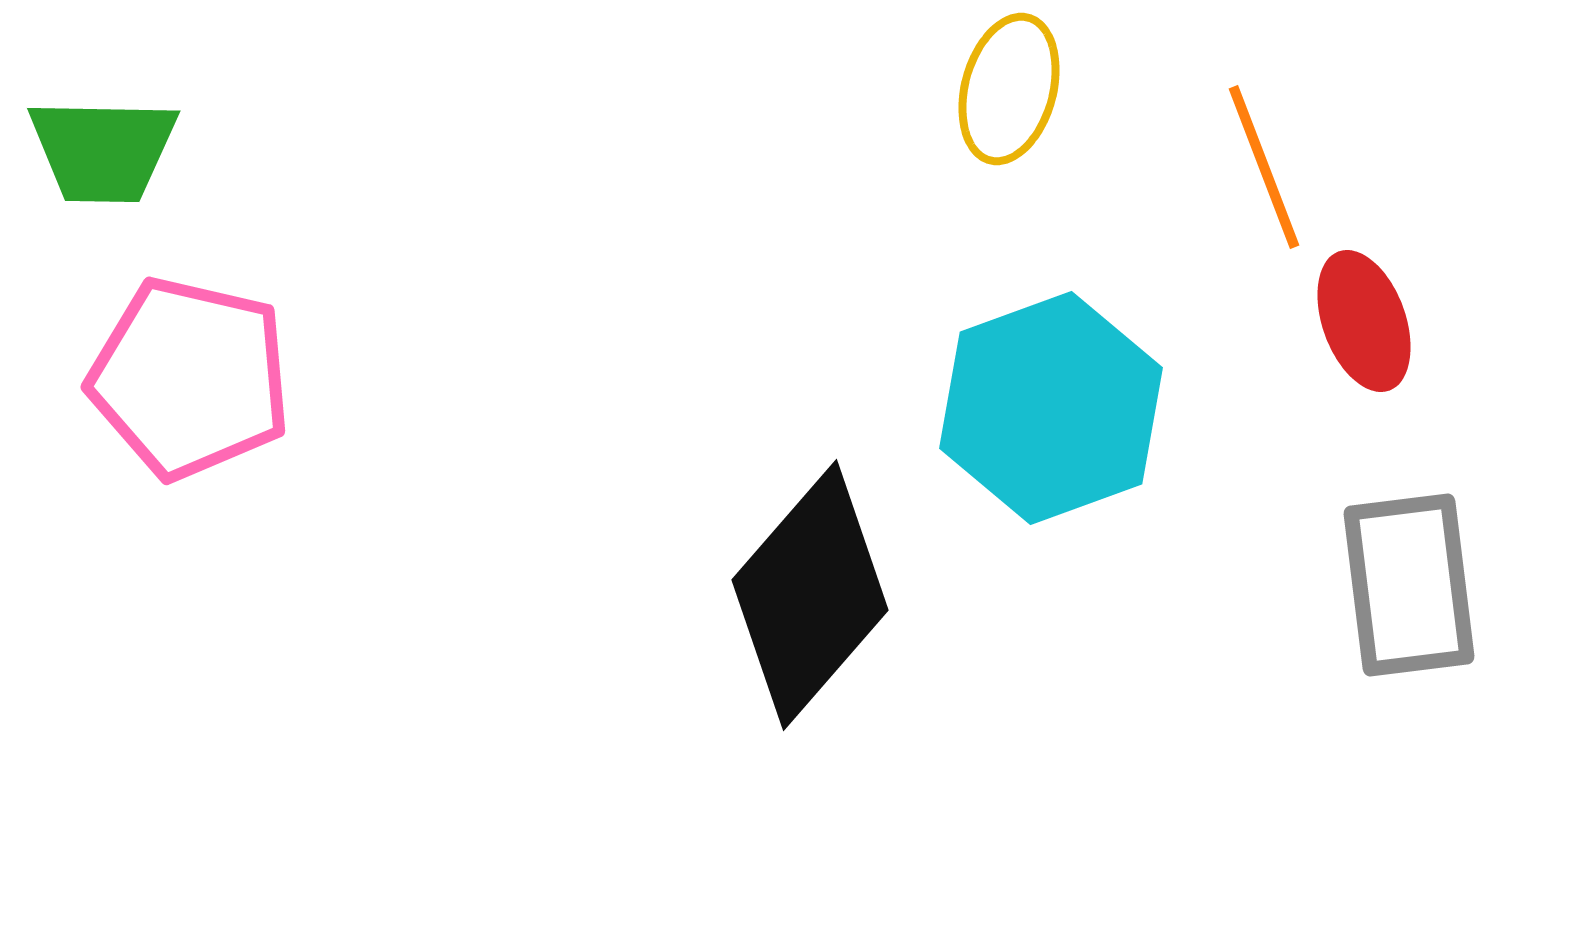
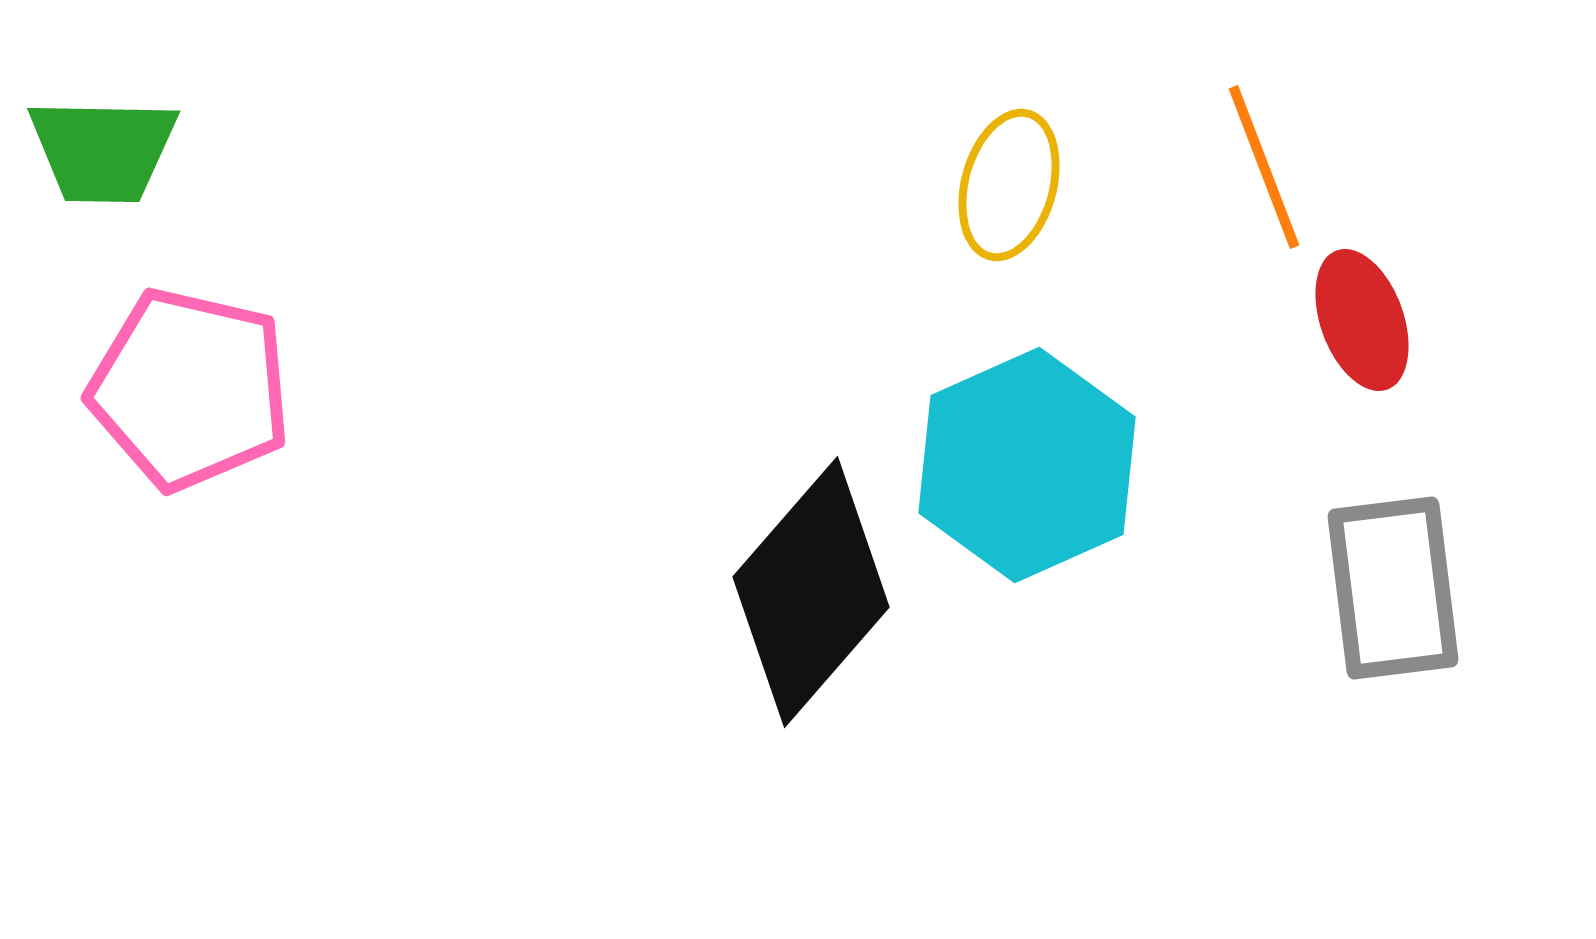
yellow ellipse: moved 96 px down
red ellipse: moved 2 px left, 1 px up
pink pentagon: moved 11 px down
cyan hexagon: moved 24 px left, 57 px down; rotated 4 degrees counterclockwise
gray rectangle: moved 16 px left, 3 px down
black diamond: moved 1 px right, 3 px up
